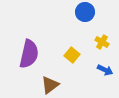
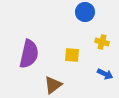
yellow cross: rotated 16 degrees counterclockwise
yellow square: rotated 35 degrees counterclockwise
blue arrow: moved 4 px down
brown triangle: moved 3 px right
